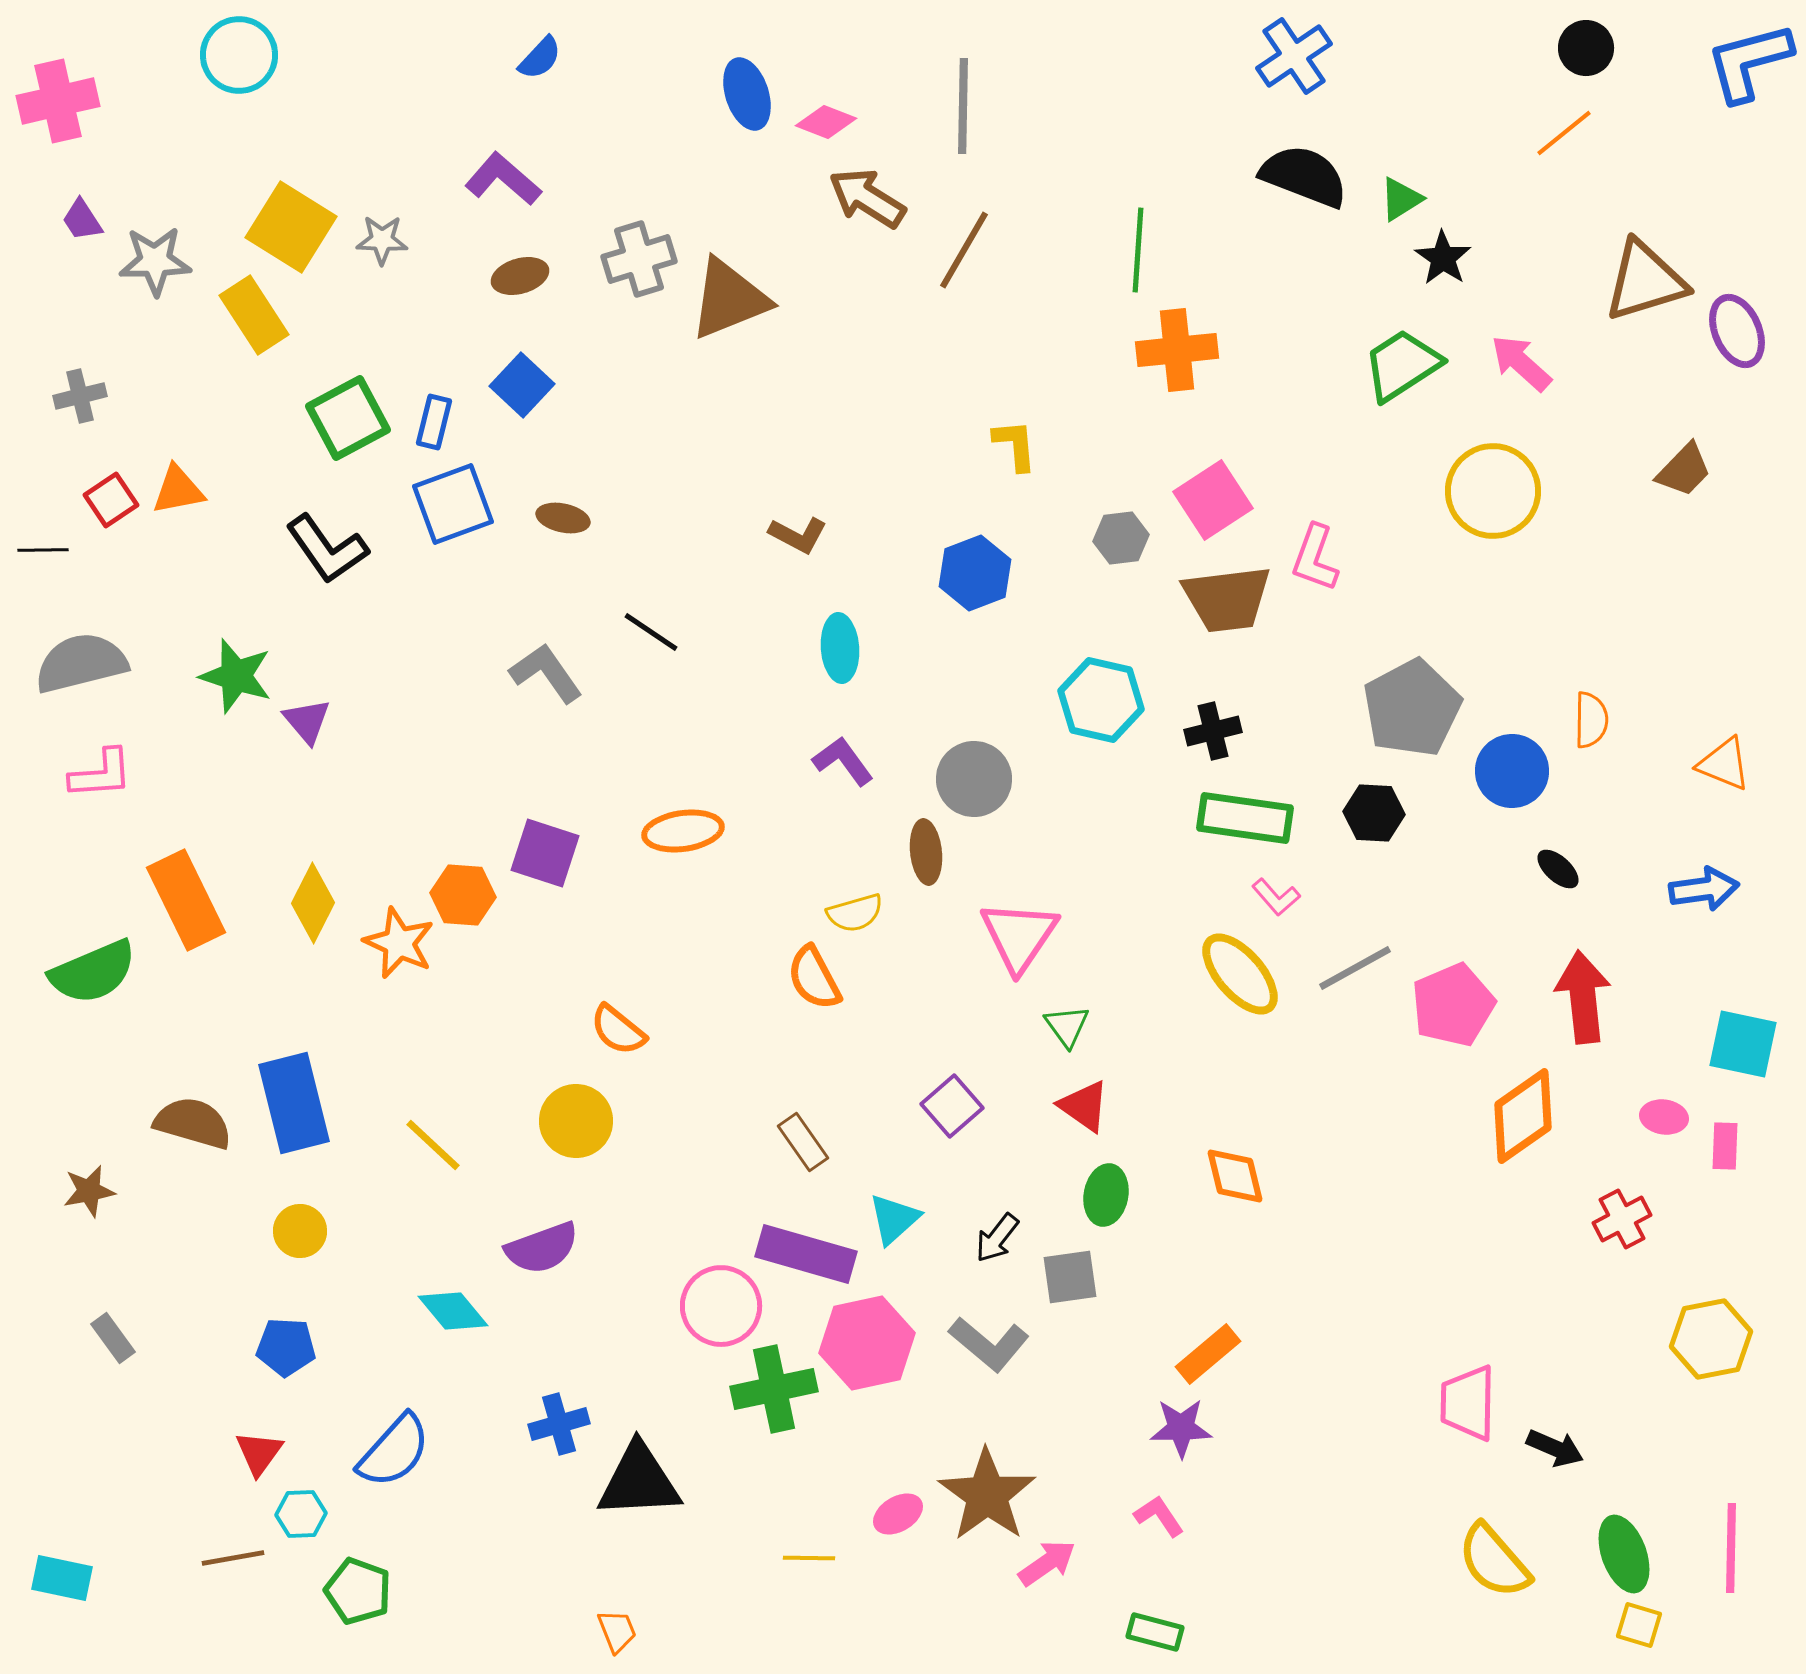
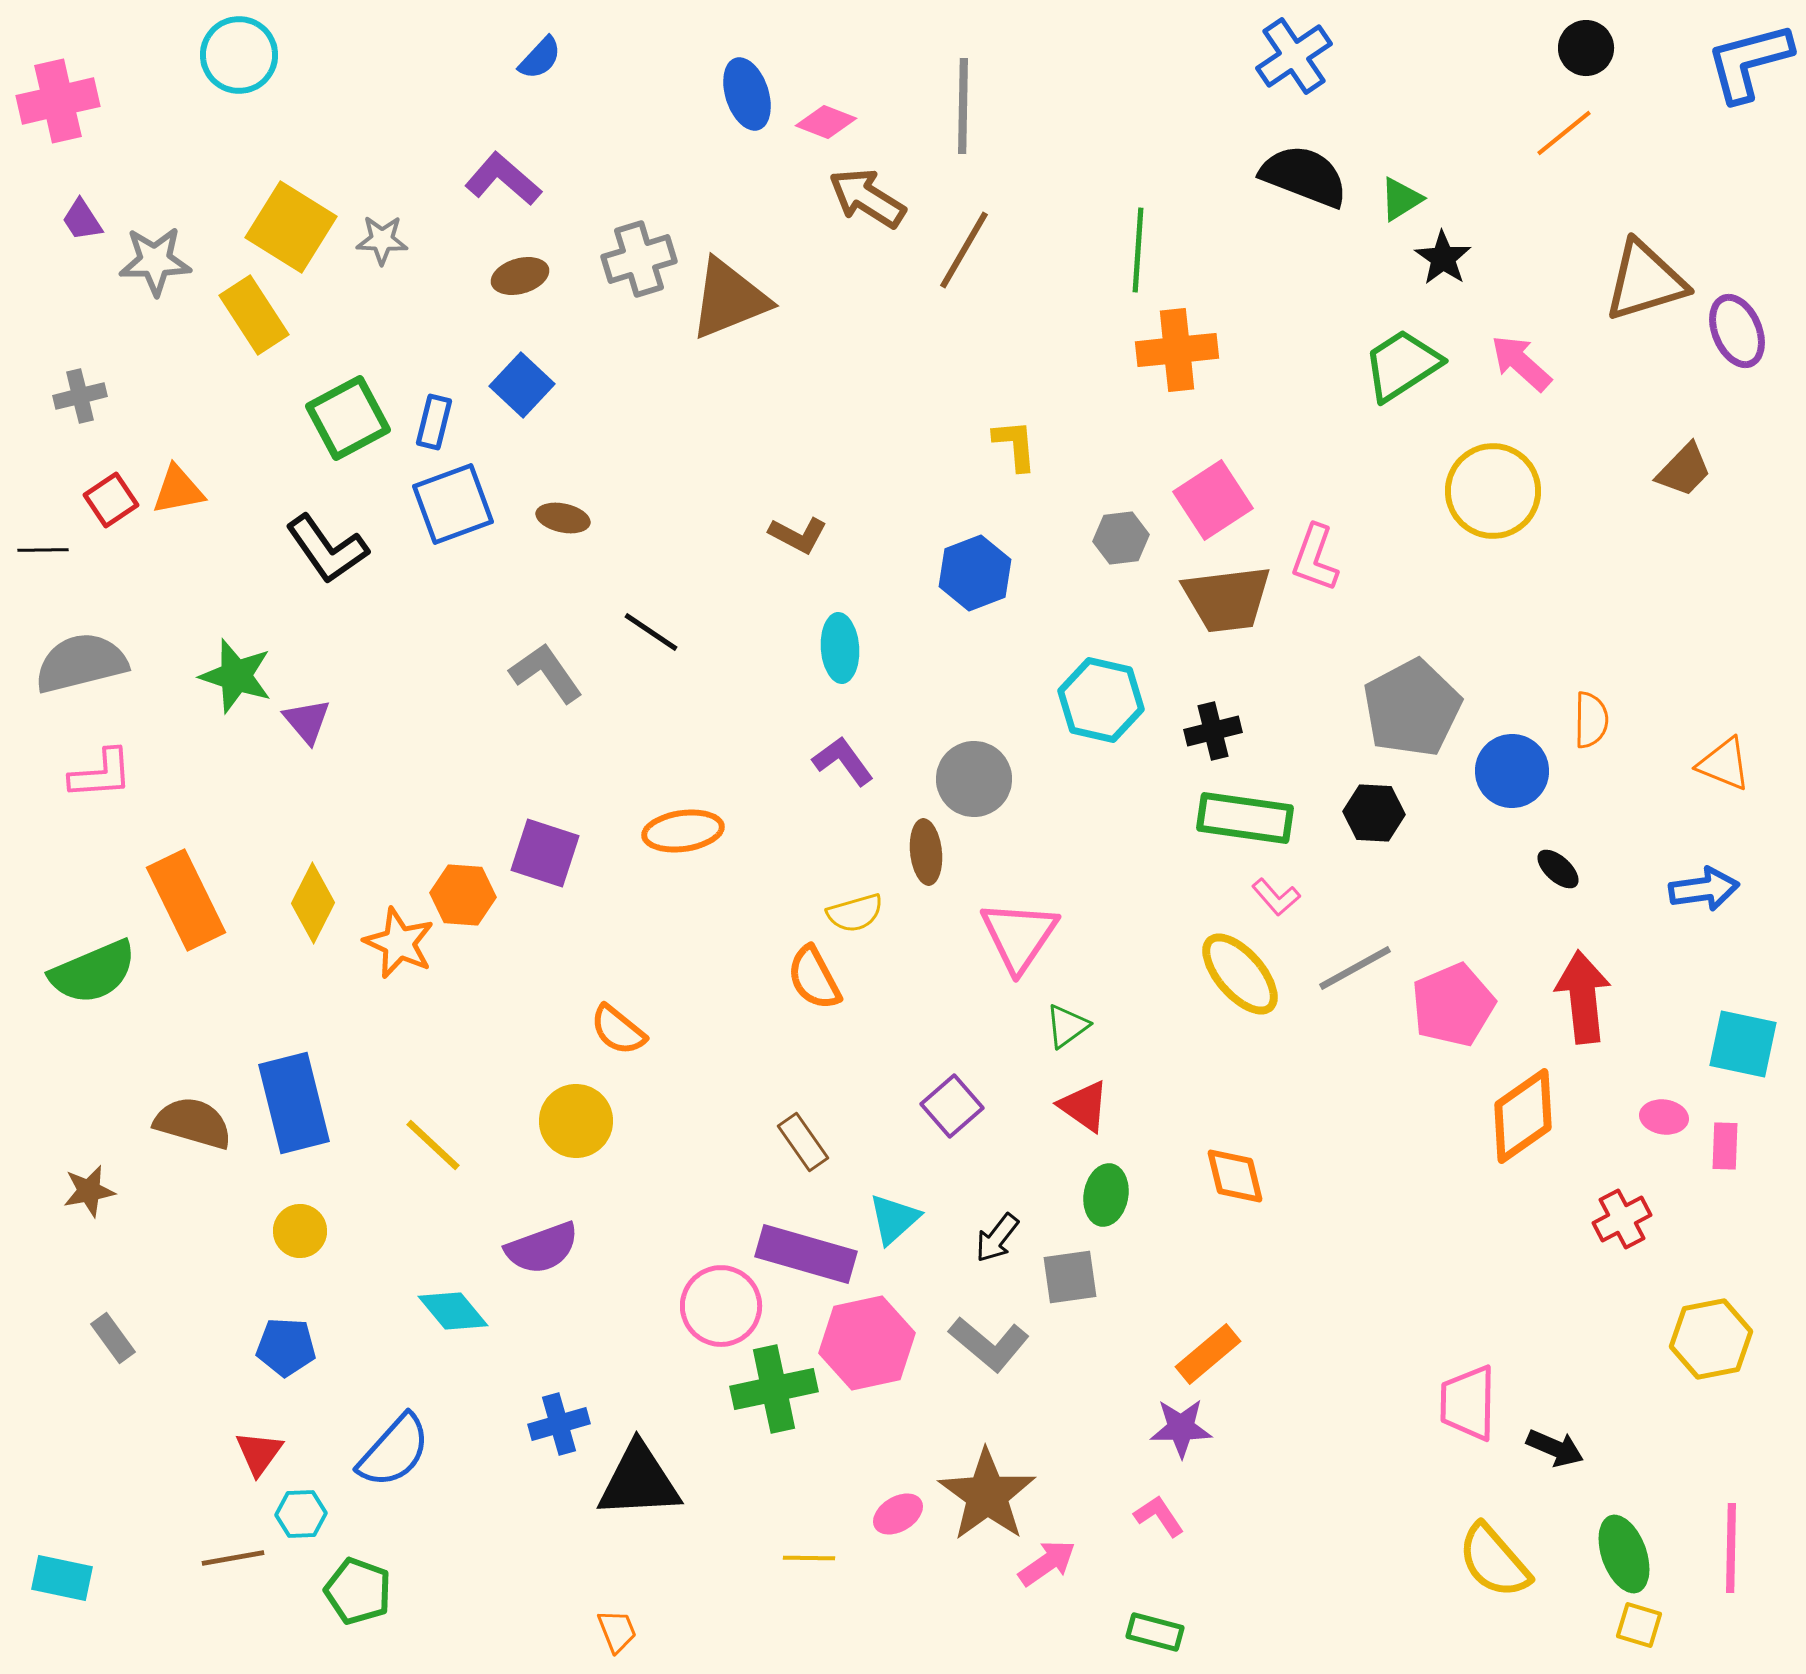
green triangle at (1067, 1026): rotated 30 degrees clockwise
